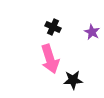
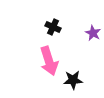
purple star: moved 1 px right, 1 px down
pink arrow: moved 1 px left, 2 px down
